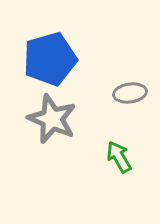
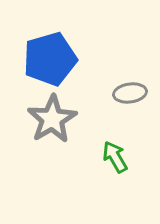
gray star: rotated 18 degrees clockwise
green arrow: moved 4 px left
